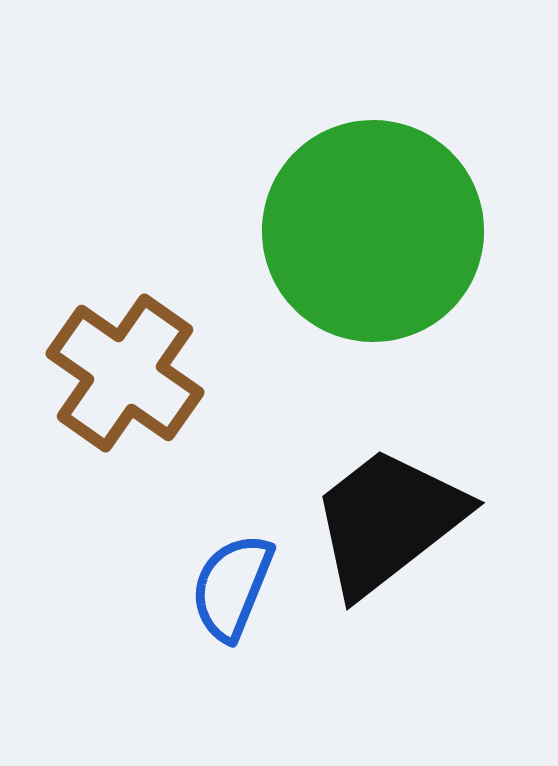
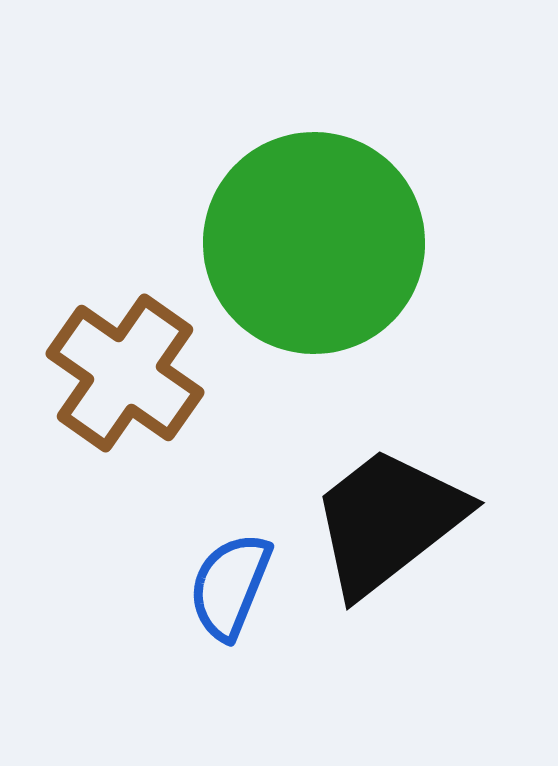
green circle: moved 59 px left, 12 px down
blue semicircle: moved 2 px left, 1 px up
